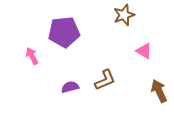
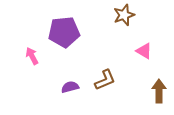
brown arrow: rotated 25 degrees clockwise
